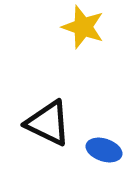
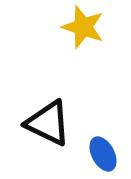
blue ellipse: moved 1 px left, 4 px down; rotated 44 degrees clockwise
